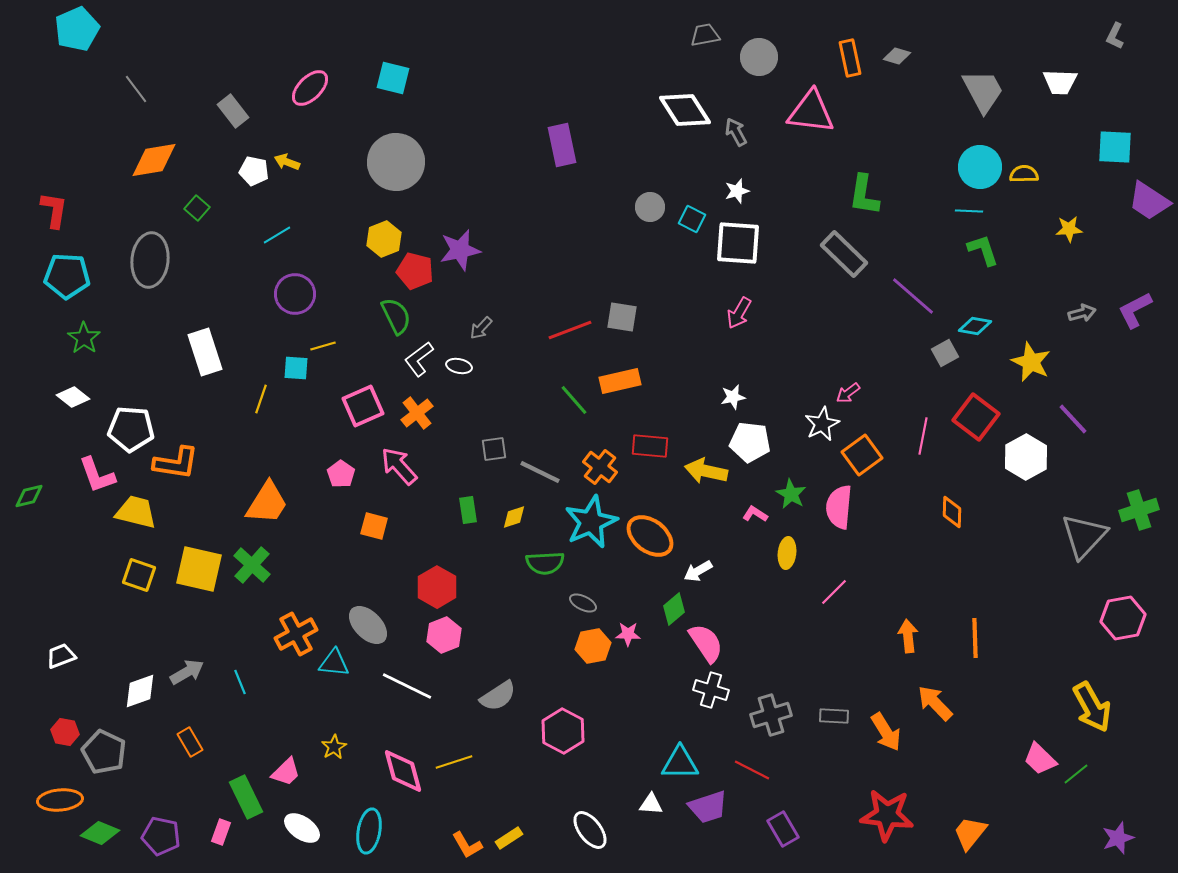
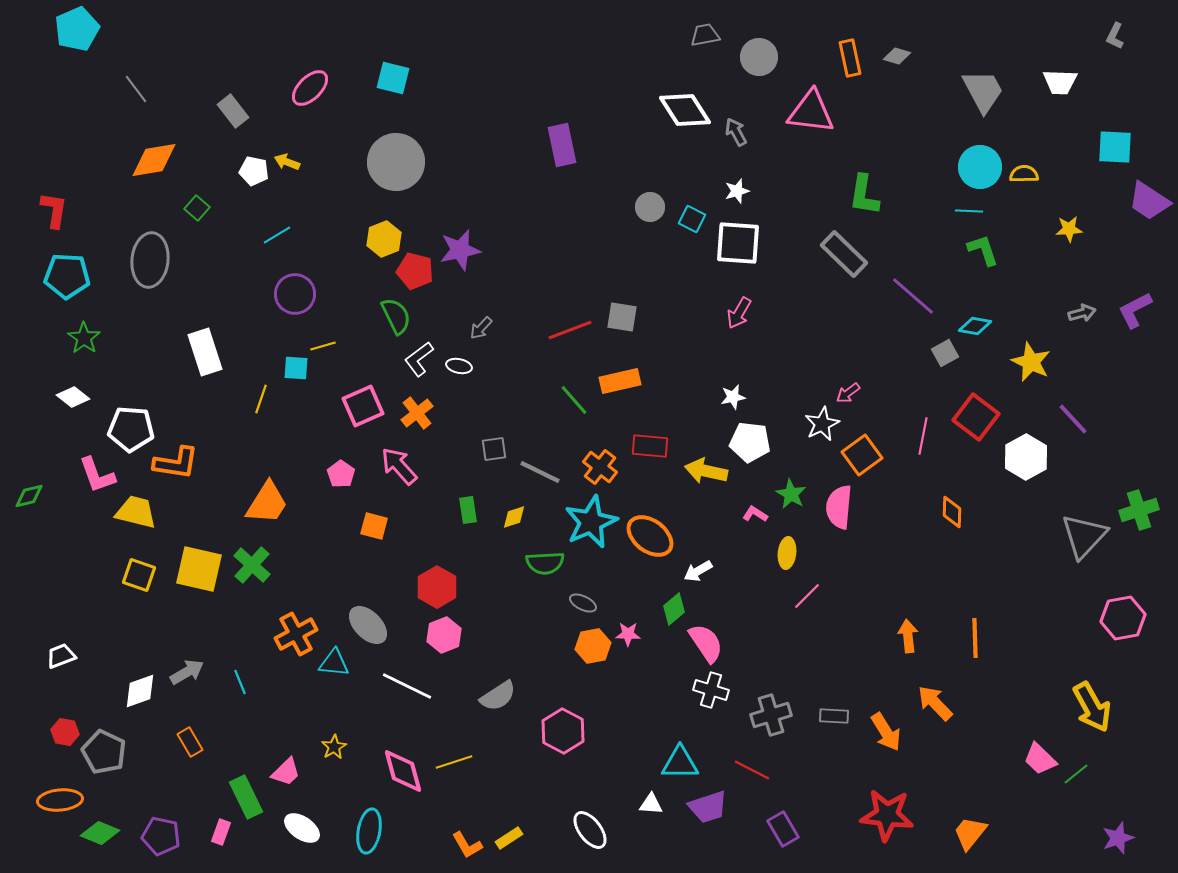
pink line at (834, 592): moved 27 px left, 4 px down
